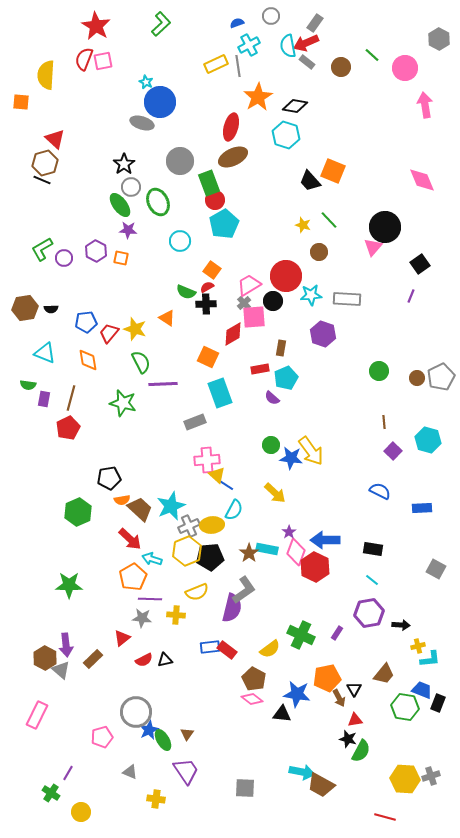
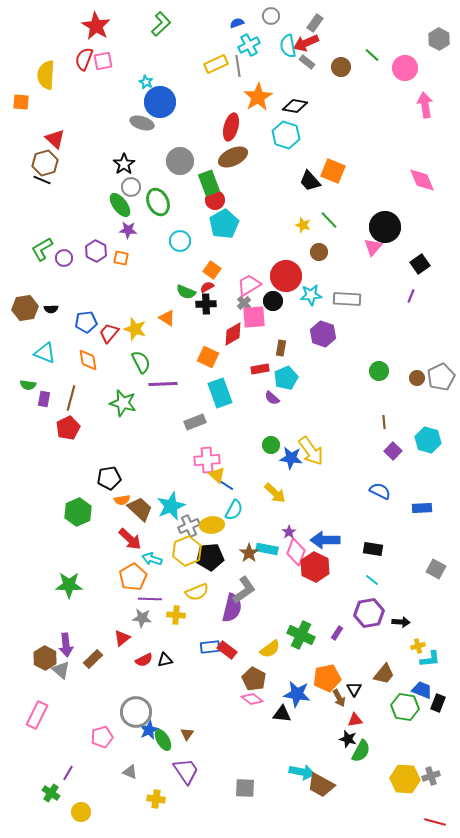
black arrow at (401, 625): moved 3 px up
red line at (385, 817): moved 50 px right, 5 px down
